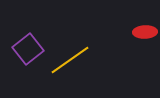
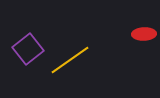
red ellipse: moved 1 px left, 2 px down
